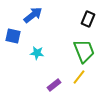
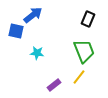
blue square: moved 3 px right, 5 px up
